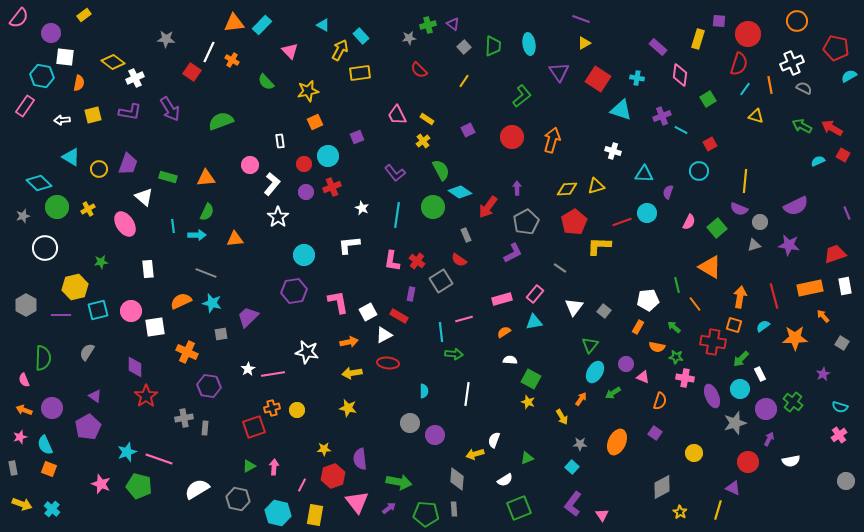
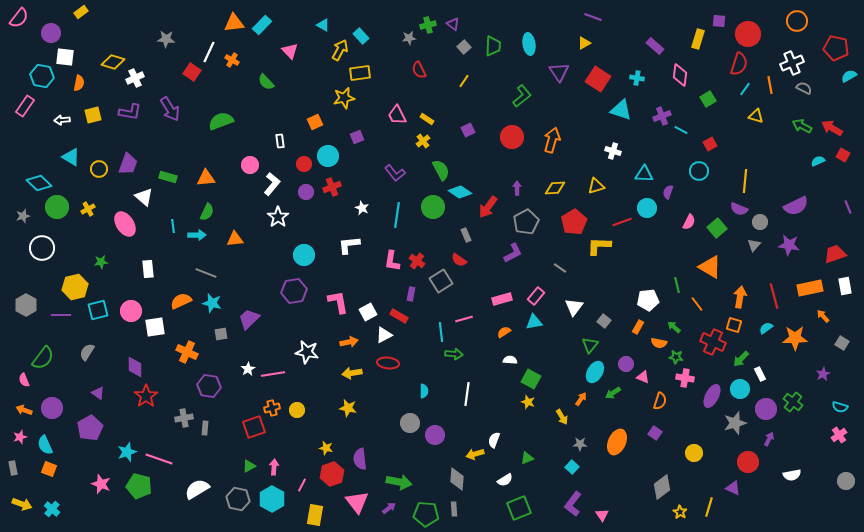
yellow rectangle at (84, 15): moved 3 px left, 3 px up
purple line at (581, 19): moved 12 px right, 2 px up
purple rectangle at (658, 47): moved 3 px left, 1 px up
yellow diamond at (113, 62): rotated 20 degrees counterclockwise
red semicircle at (419, 70): rotated 18 degrees clockwise
yellow star at (308, 91): moved 36 px right, 7 px down
yellow diamond at (567, 189): moved 12 px left, 1 px up
cyan circle at (647, 213): moved 5 px up
purple line at (847, 213): moved 1 px right, 6 px up
gray triangle at (754, 245): rotated 32 degrees counterclockwise
white circle at (45, 248): moved 3 px left
pink rectangle at (535, 294): moved 1 px right, 2 px down
orange line at (695, 304): moved 2 px right
gray square at (604, 311): moved 10 px down
purple trapezoid at (248, 317): moved 1 px right, 2 px down
cyan semicircle at (763, 326): moved 3 px right, 2 px down
red cross at (713, 342): rotated 15 degrees clockwise
orange semicircle at (657, 347): moved 2 px right, 4 px up
green semicircle at (43, 358): rotated 35 degrees clockwise
purple triangle at (95, 396): moved 3 px right, 3 px up
purple ellipse at (712, 396): rotated 50 degrees clockwise
purple pentagon at (88, 427): moved 2 px right, 1 px down
yellow star at (324, 449): moved 2 px right, 1 px up; rotated 16 degrees clockwise
white semicircle at (791, 461): moved 1 px right, 14 px down
red hexagon at (333, 476): moved 1 px left, 2 px up
gray diamond at (662, 487): rotated 10 degrees counterclockwise
yellow line at (718, 510): moved 9 px left, 3 px up
cyan hexagon at (278, 513): moved 6 px left, 14 px up; rotated 15 degrees clockwise
